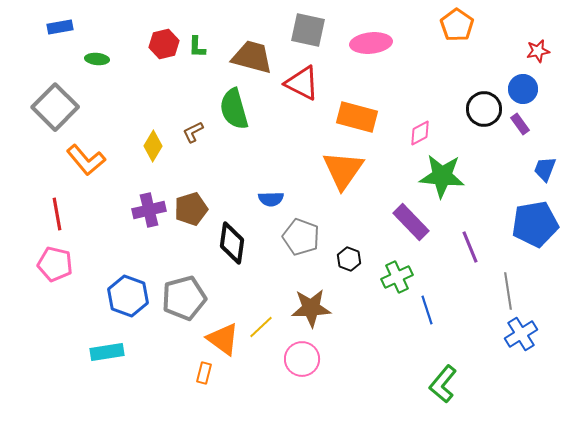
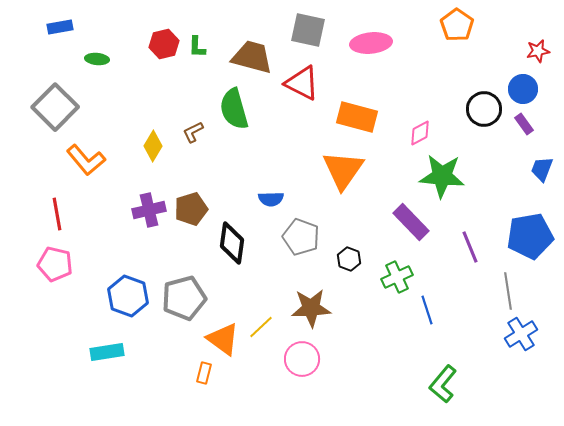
purple rectangle at (520, 124): moved 4 px right
blue trapezoid at (545, 169): moved 3 px left
blue pentagon at (535, 224): moved 5 px left, 12 px down
